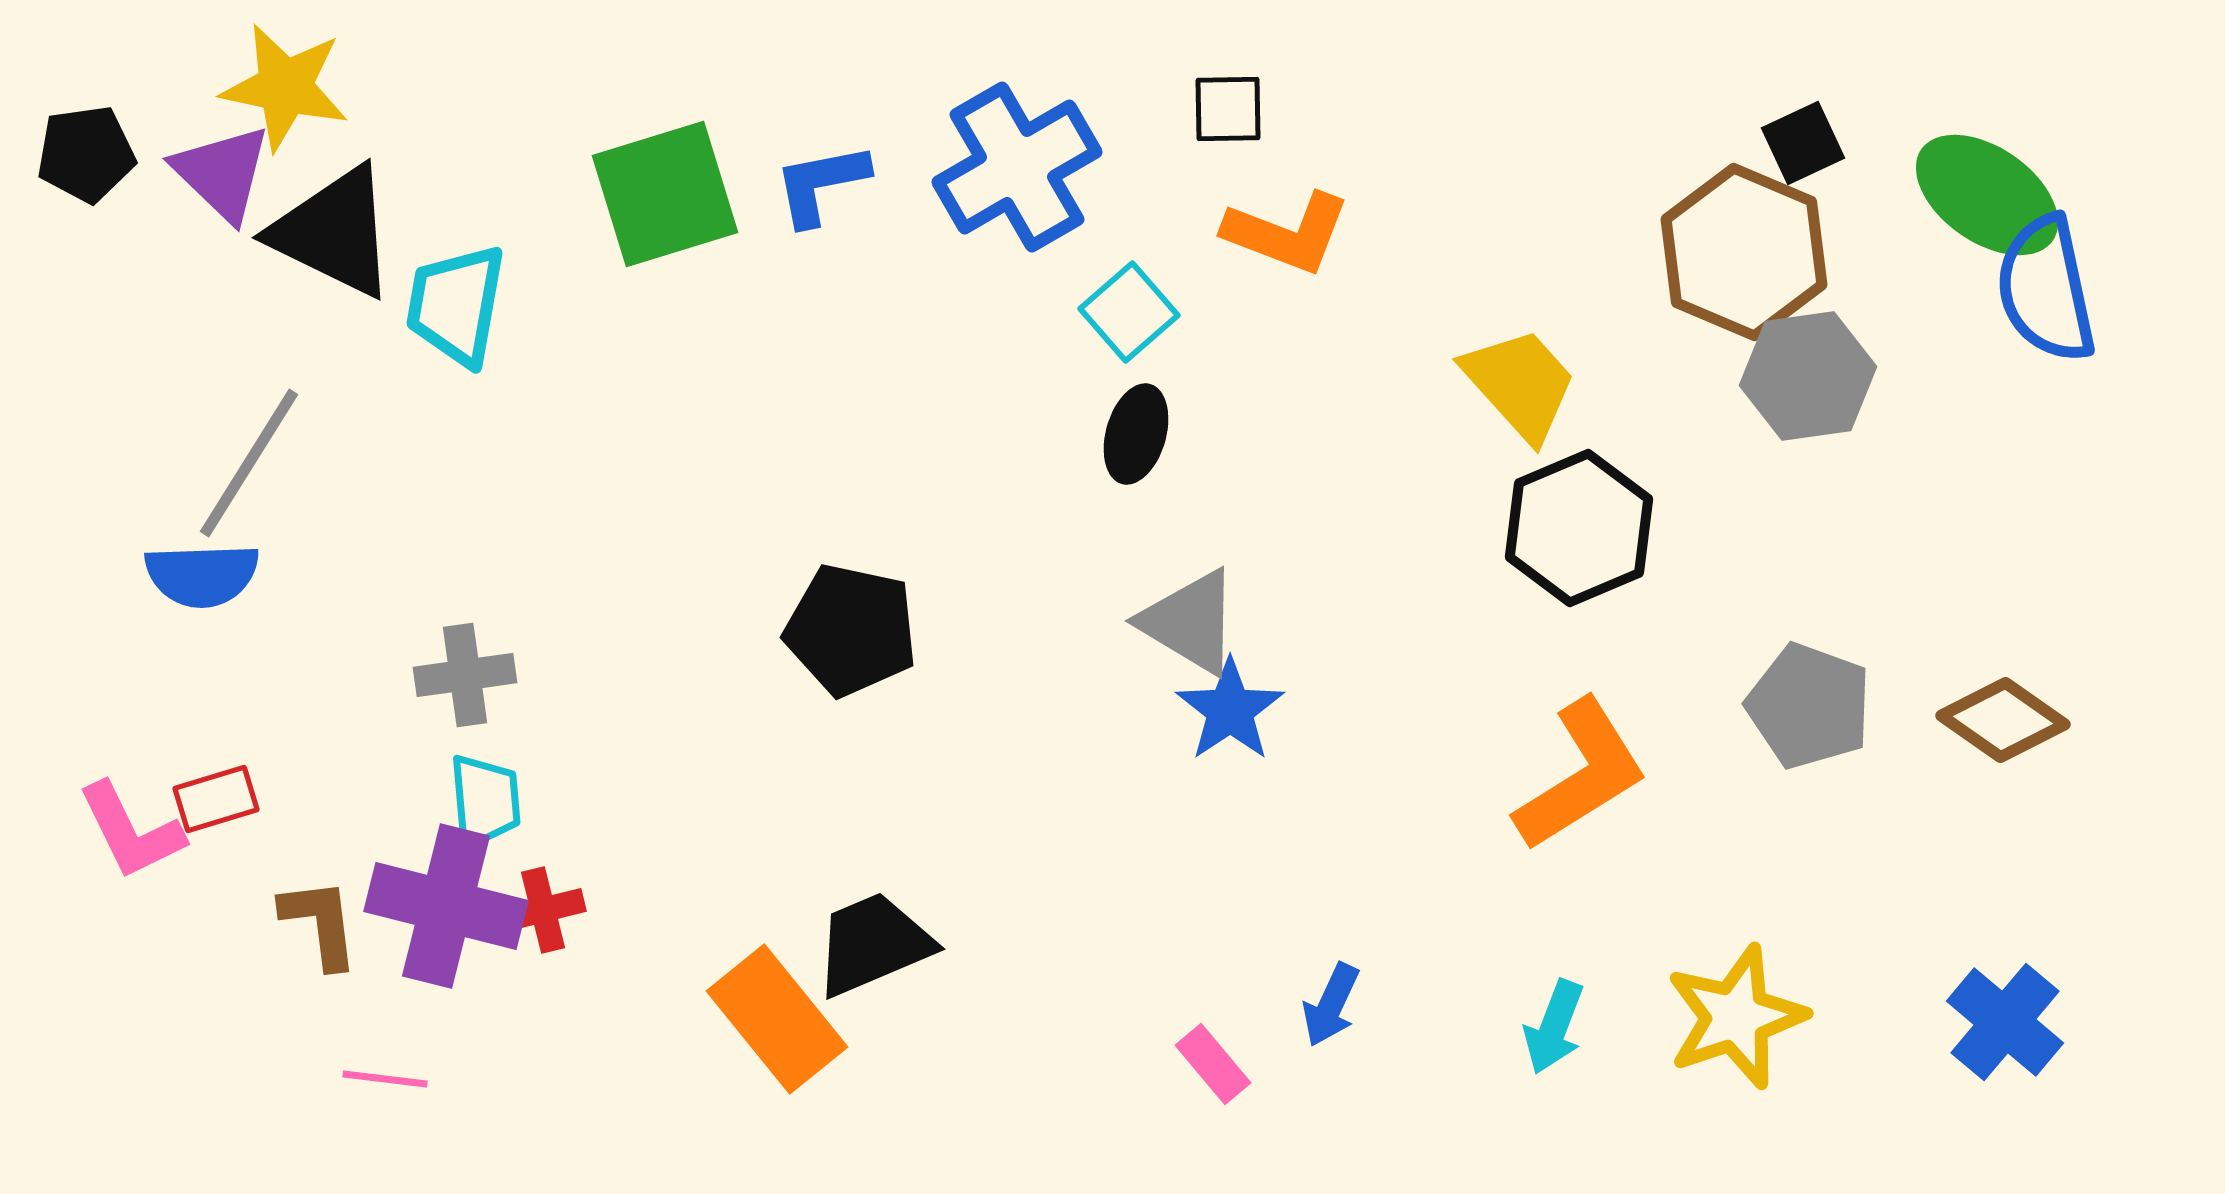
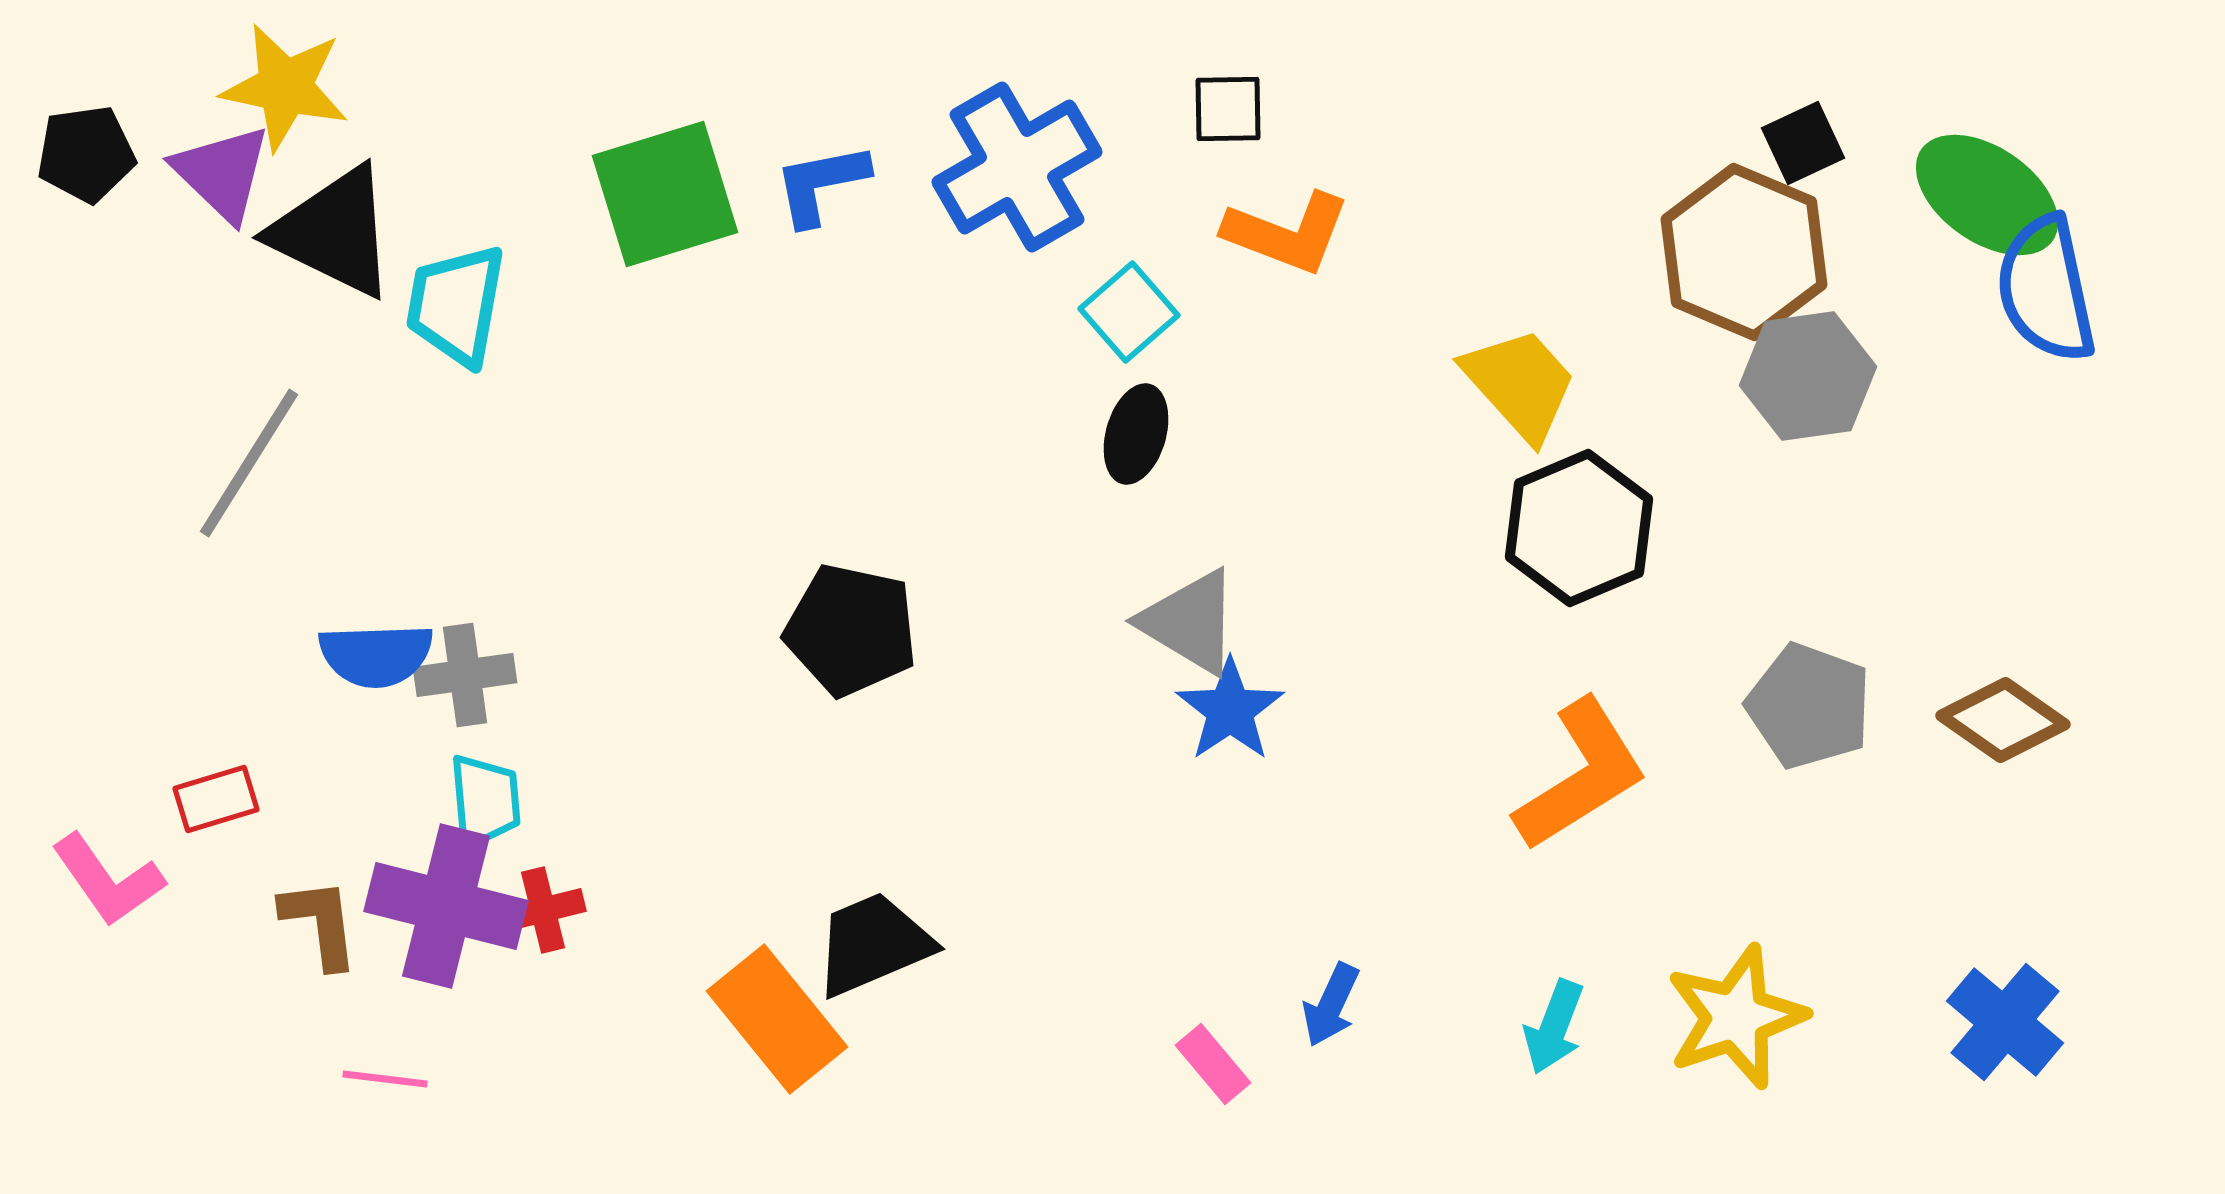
blue semicircle at (202, 575): moved 174 px right, 80 px down
pink L-shape at (131, 831): moved 23 px left, 49 px down; rotated 9 degrees counterclockwise
